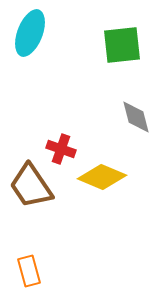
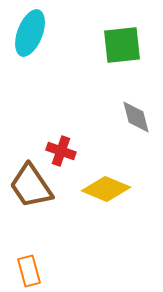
red cross: moved 2 px down
yellow diamond: moved 4 px right, 12 px down
